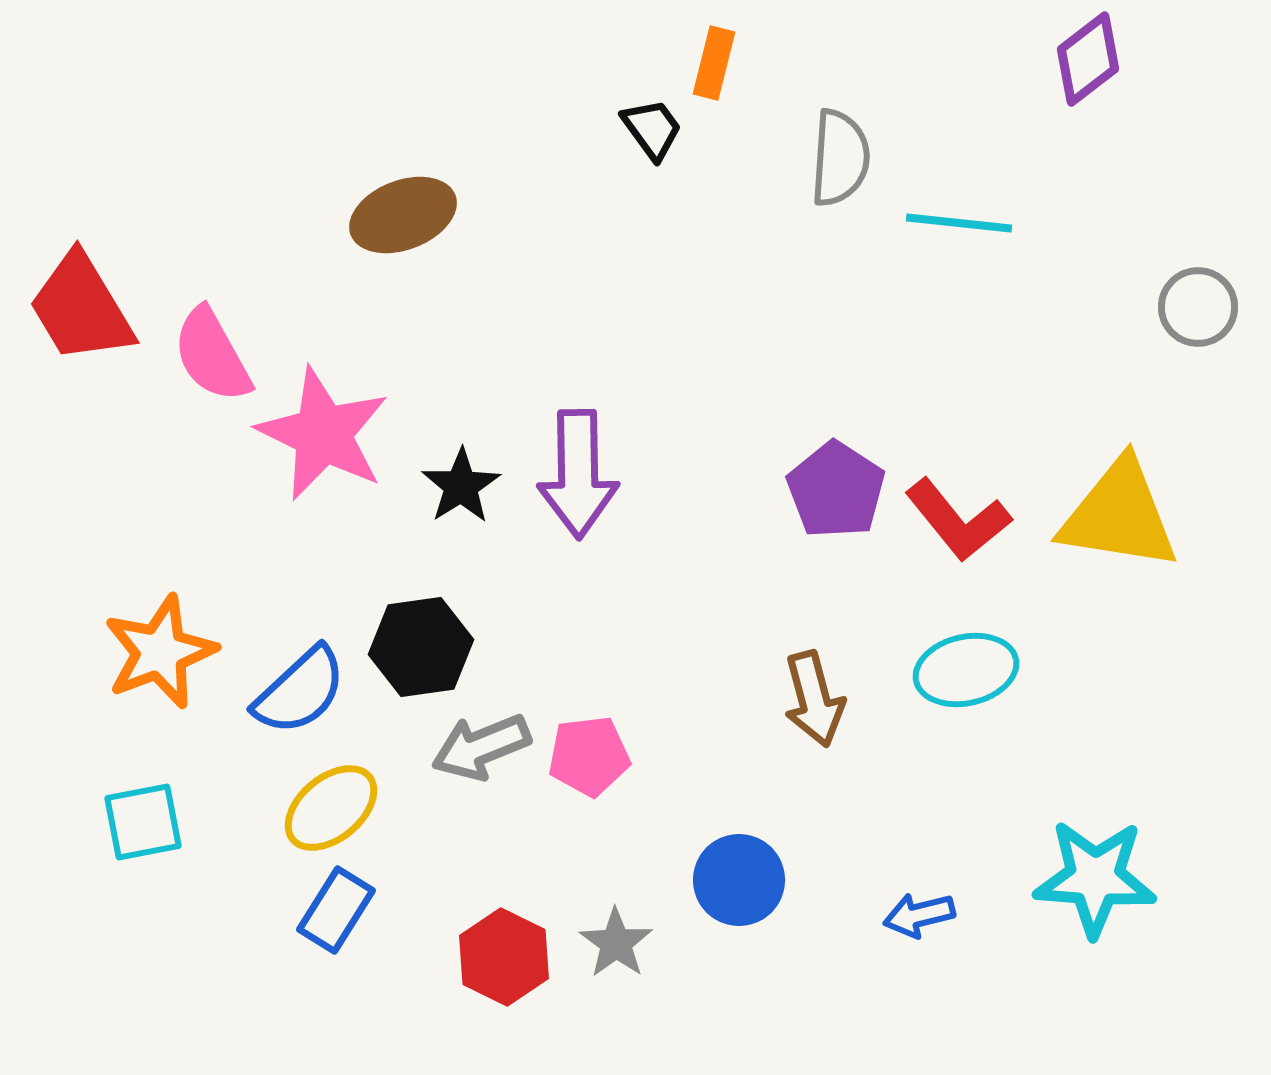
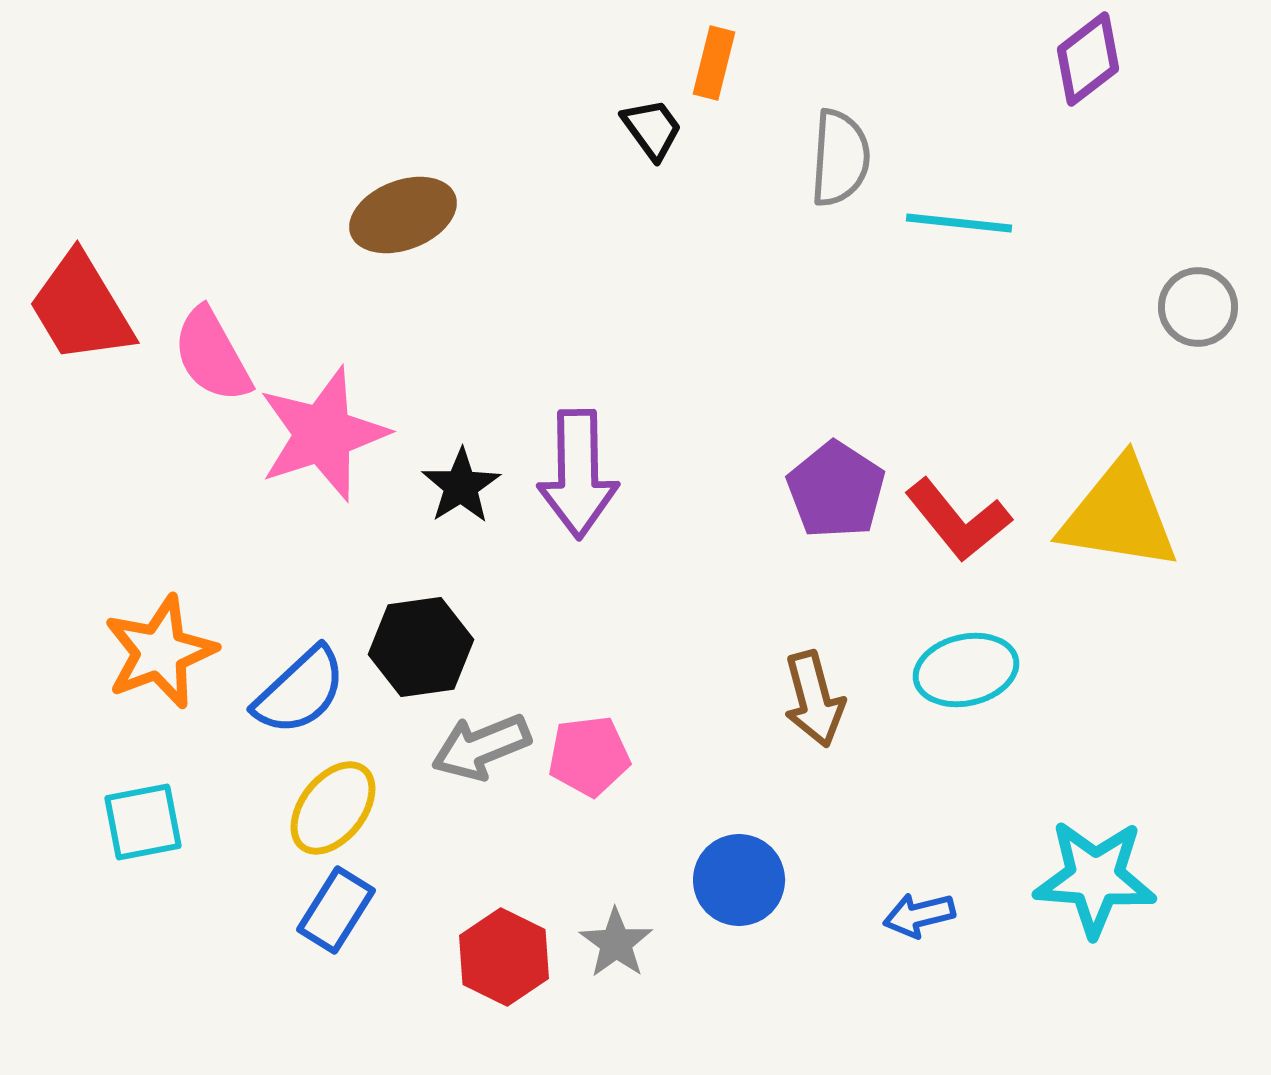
pink star: rotated 28 degrees clockwise
yellow ellipse: moved 2 px right; rotated 12 degrees counterclockwise
